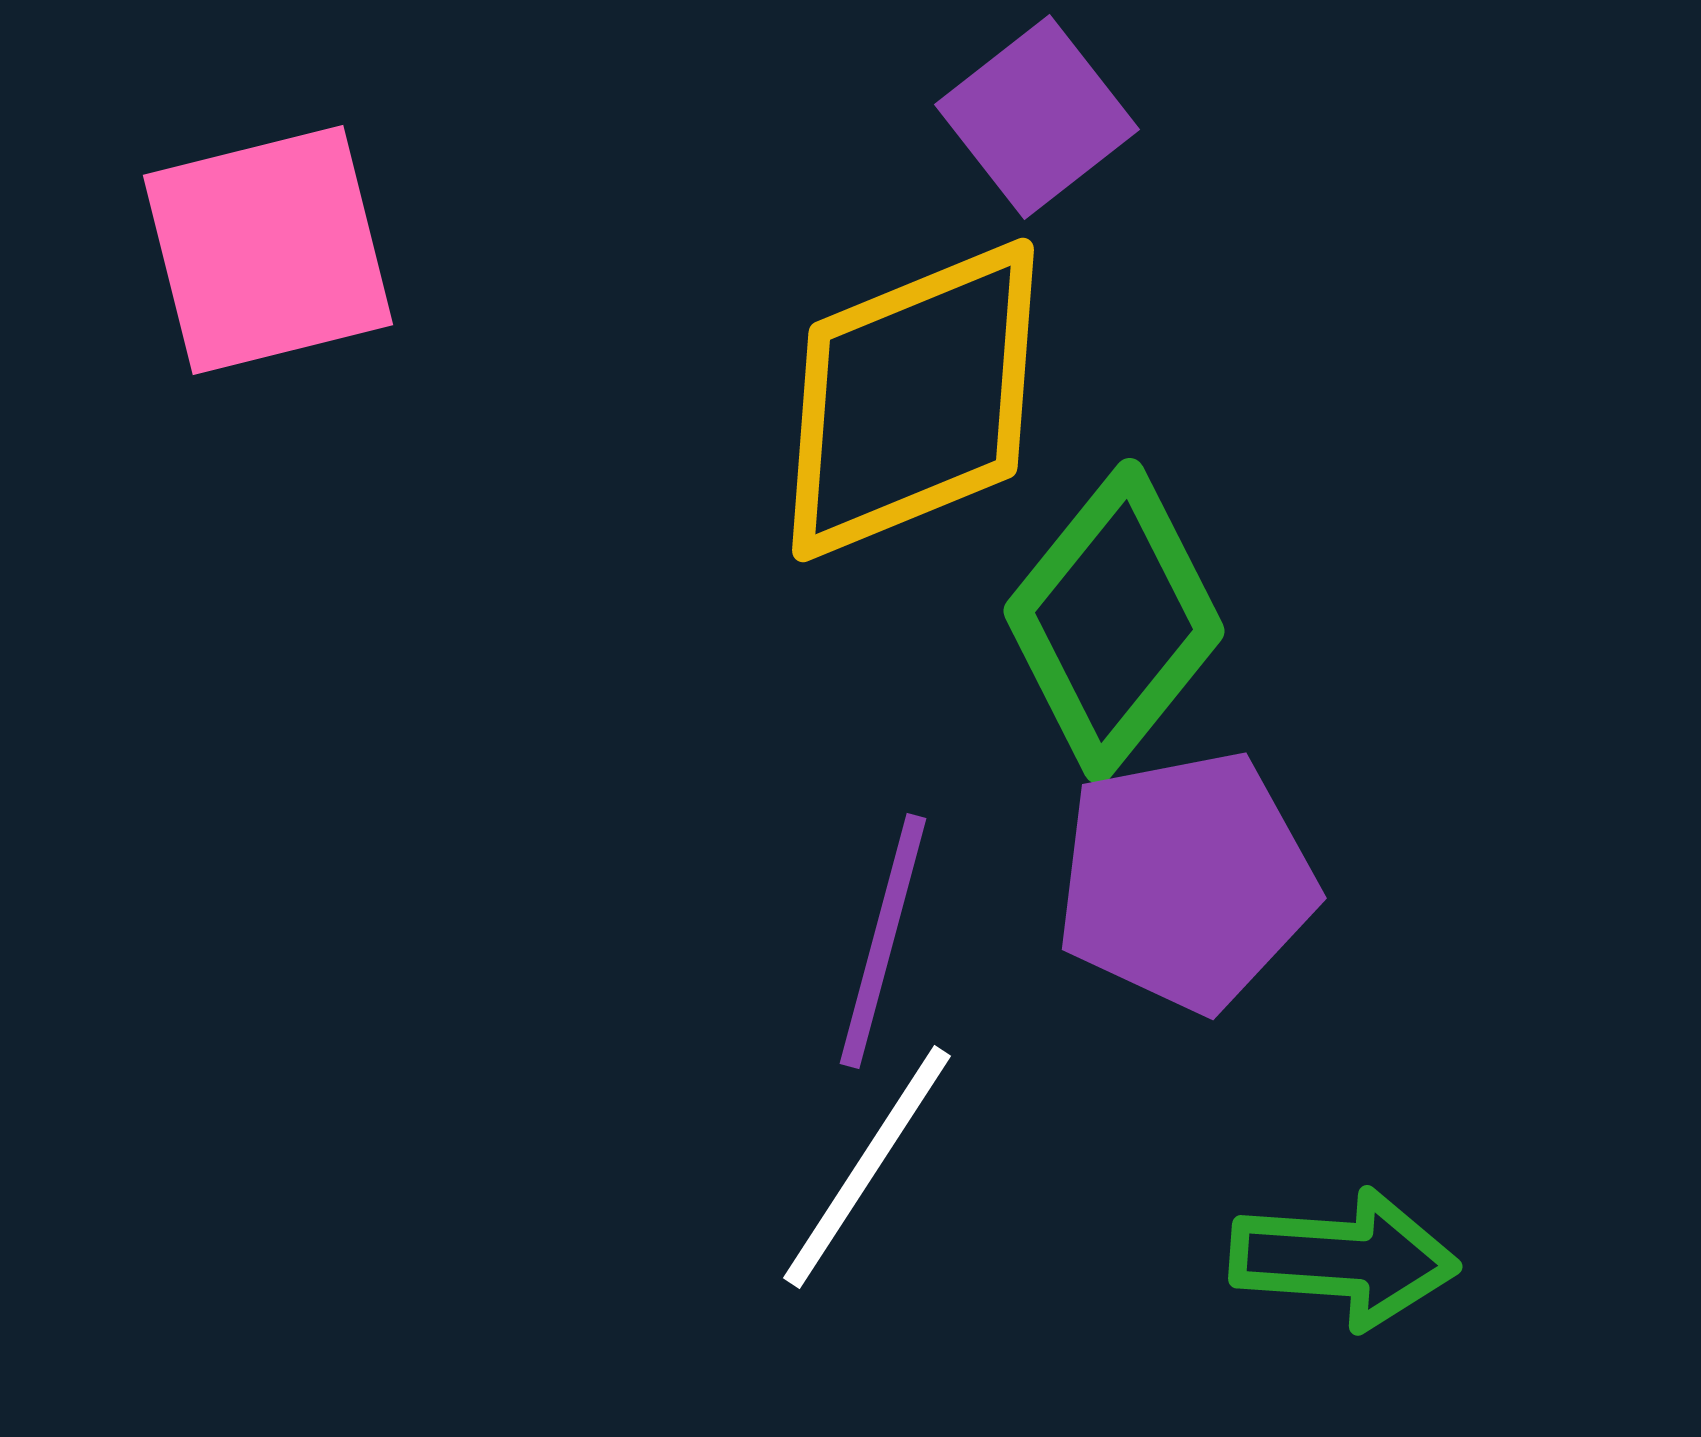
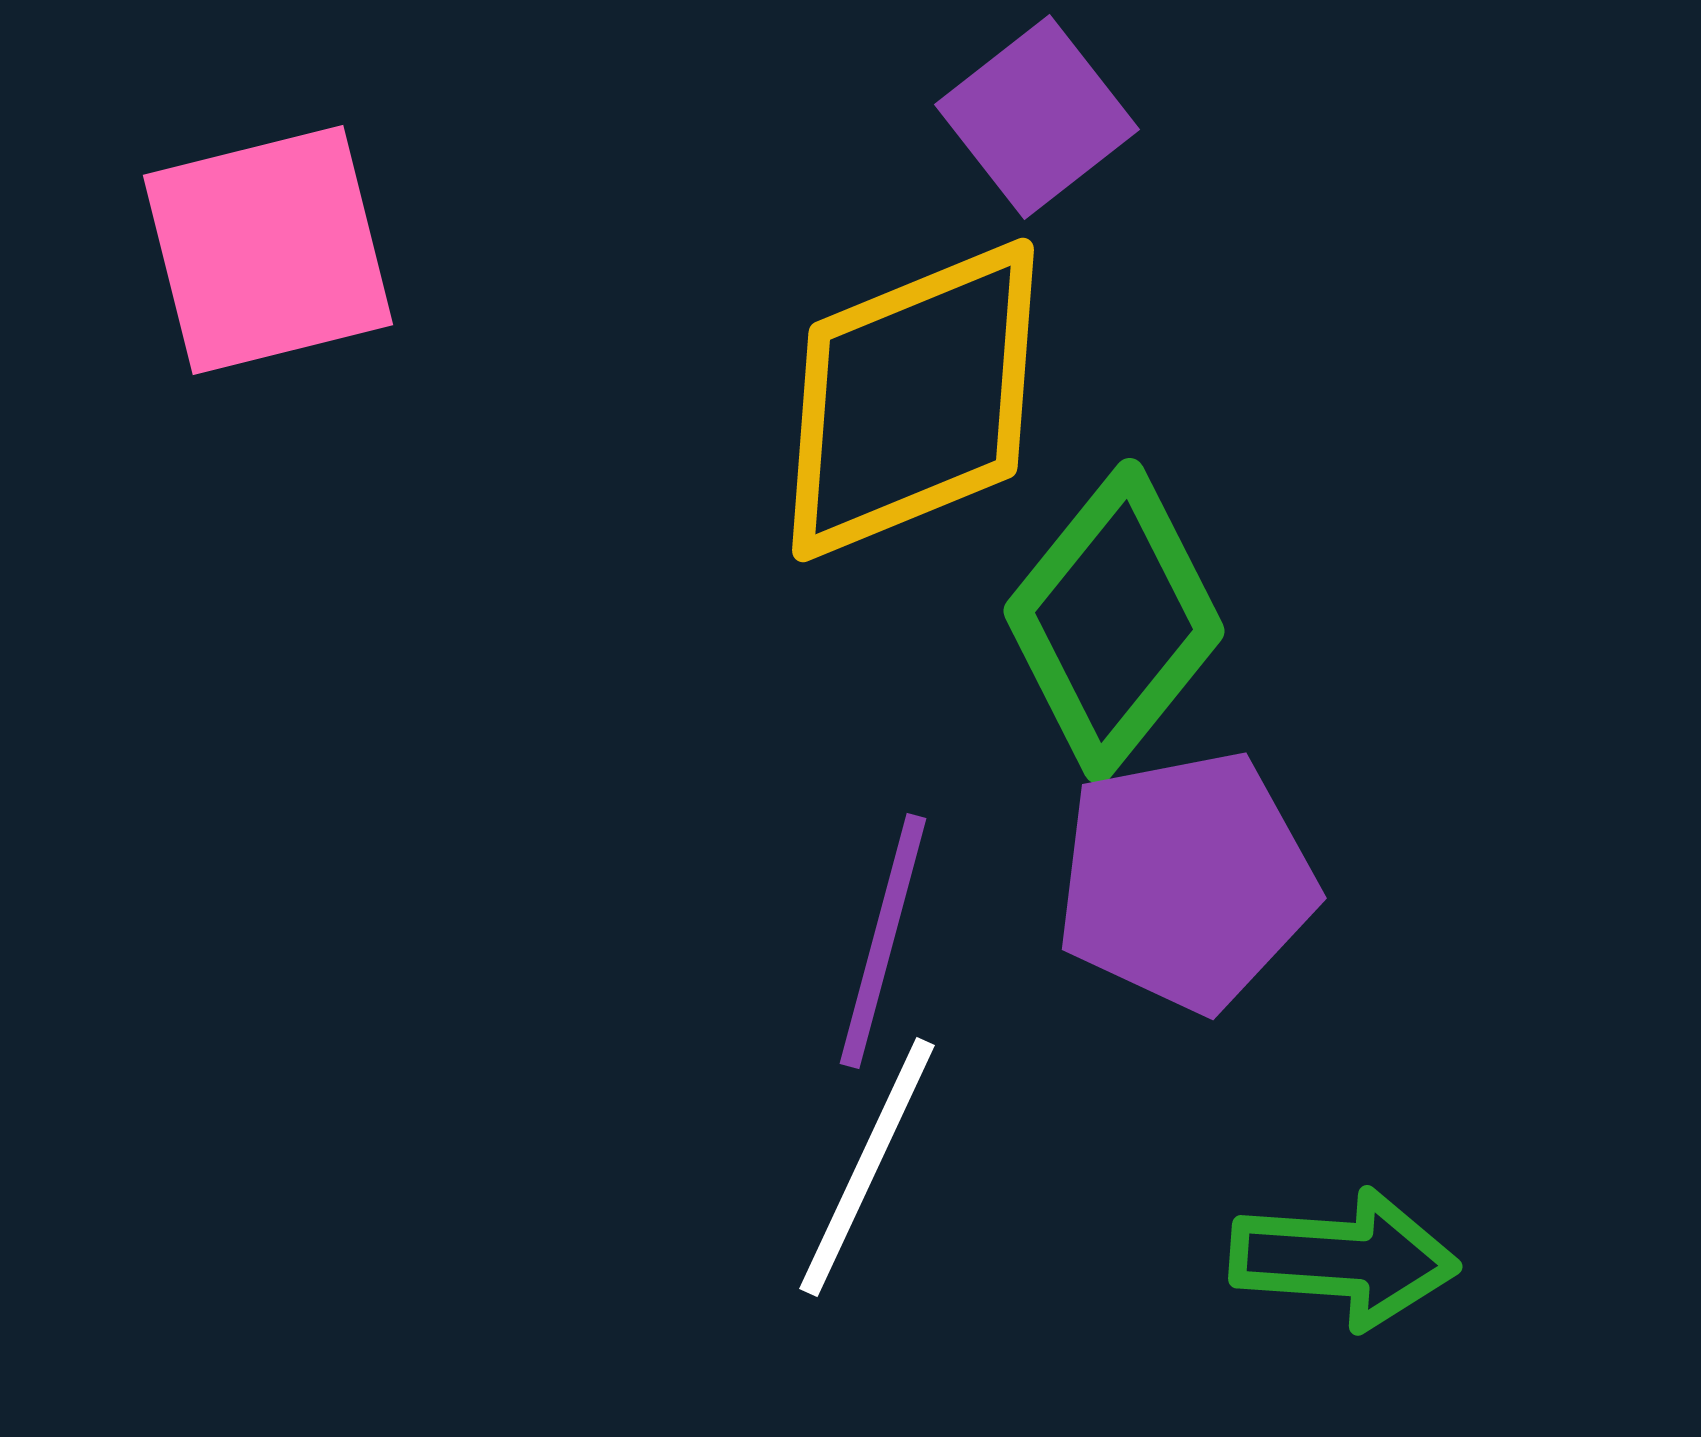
white line: rotated 8 degrees counterclockwise
